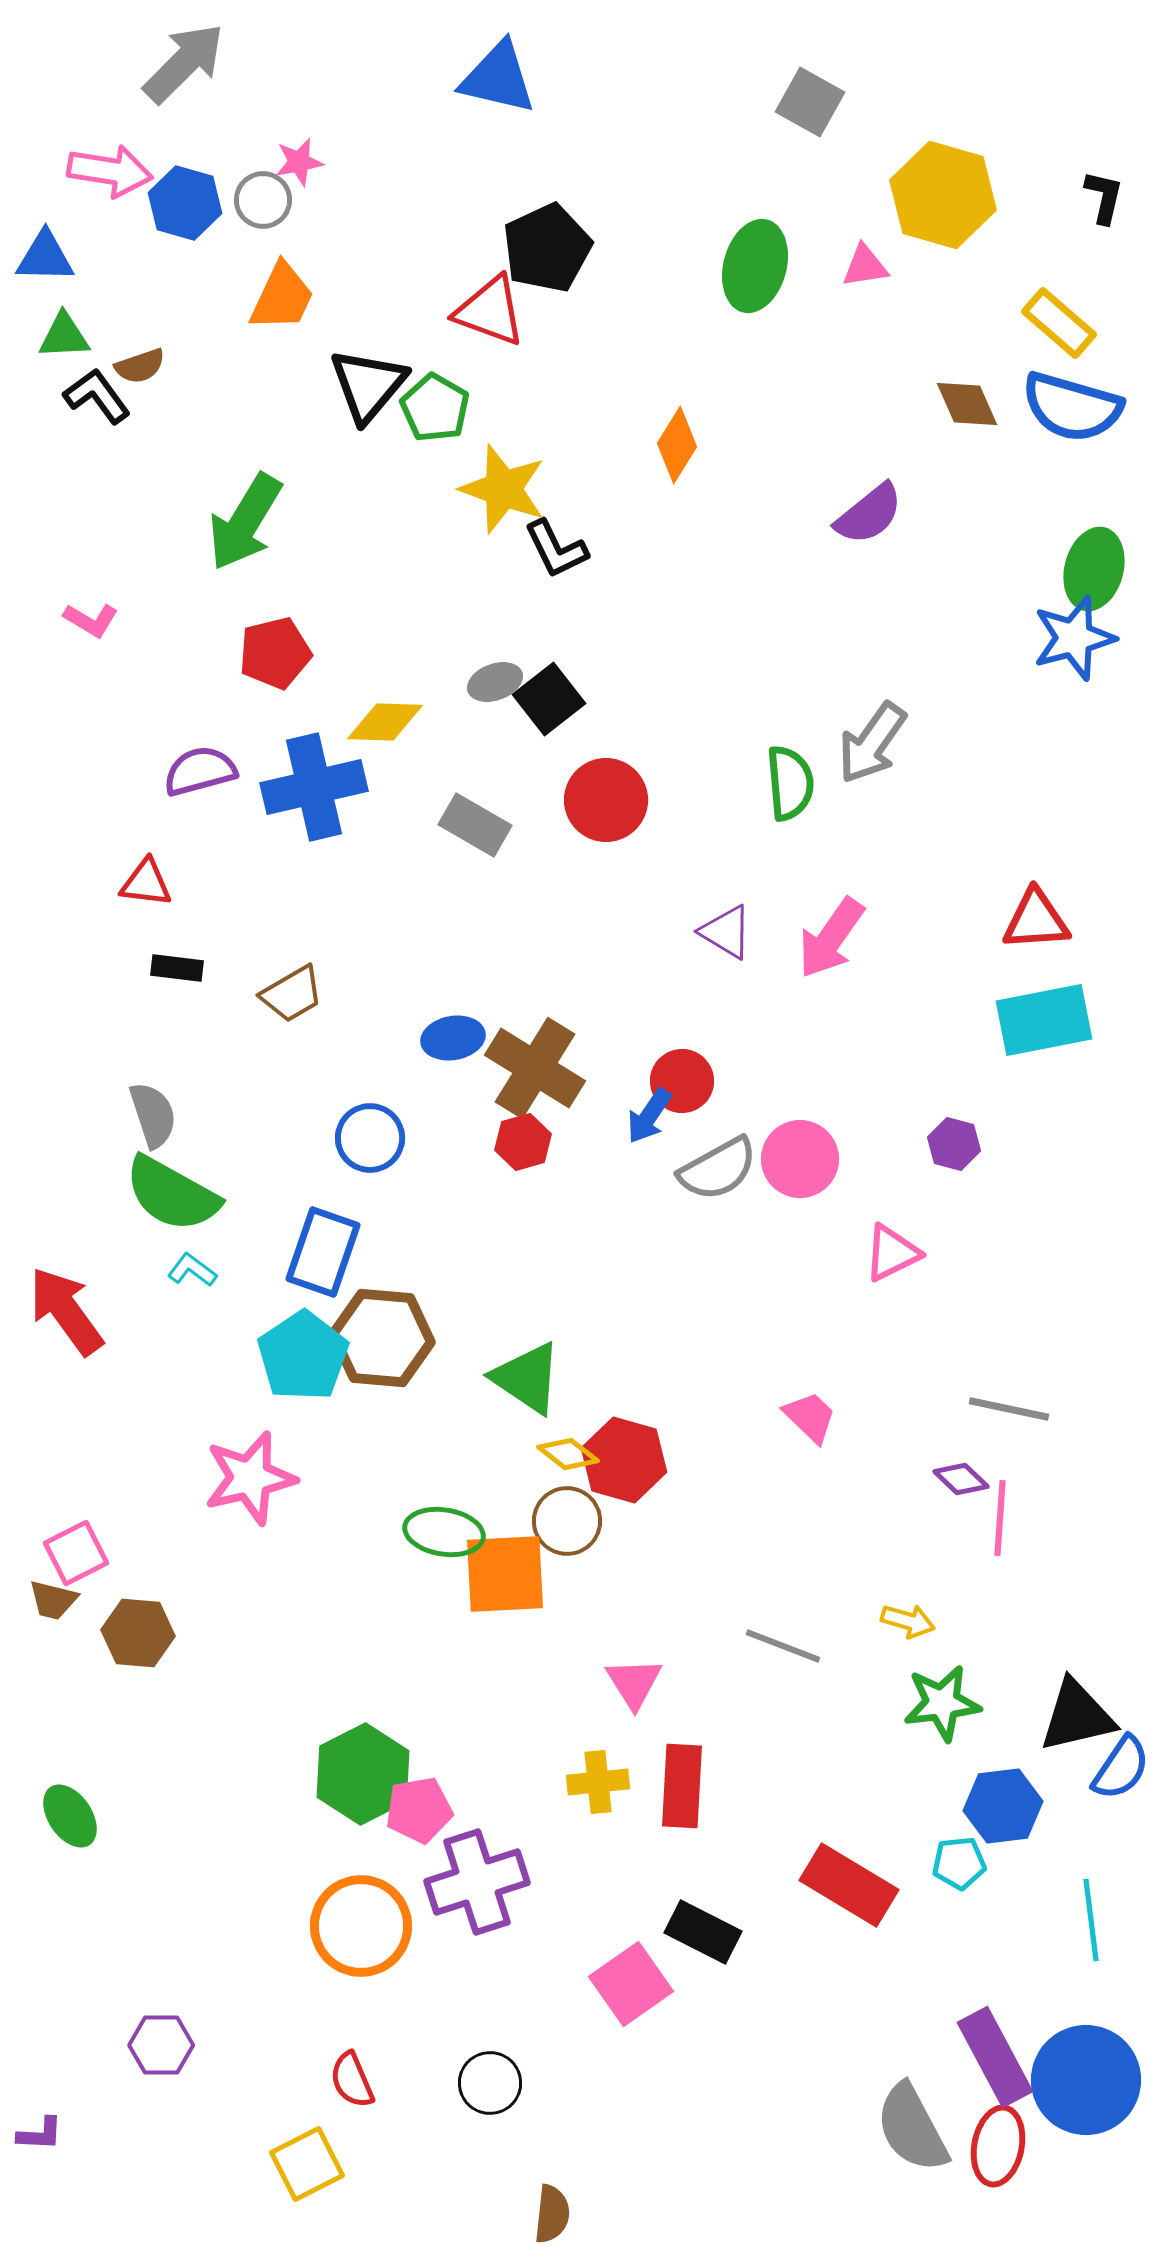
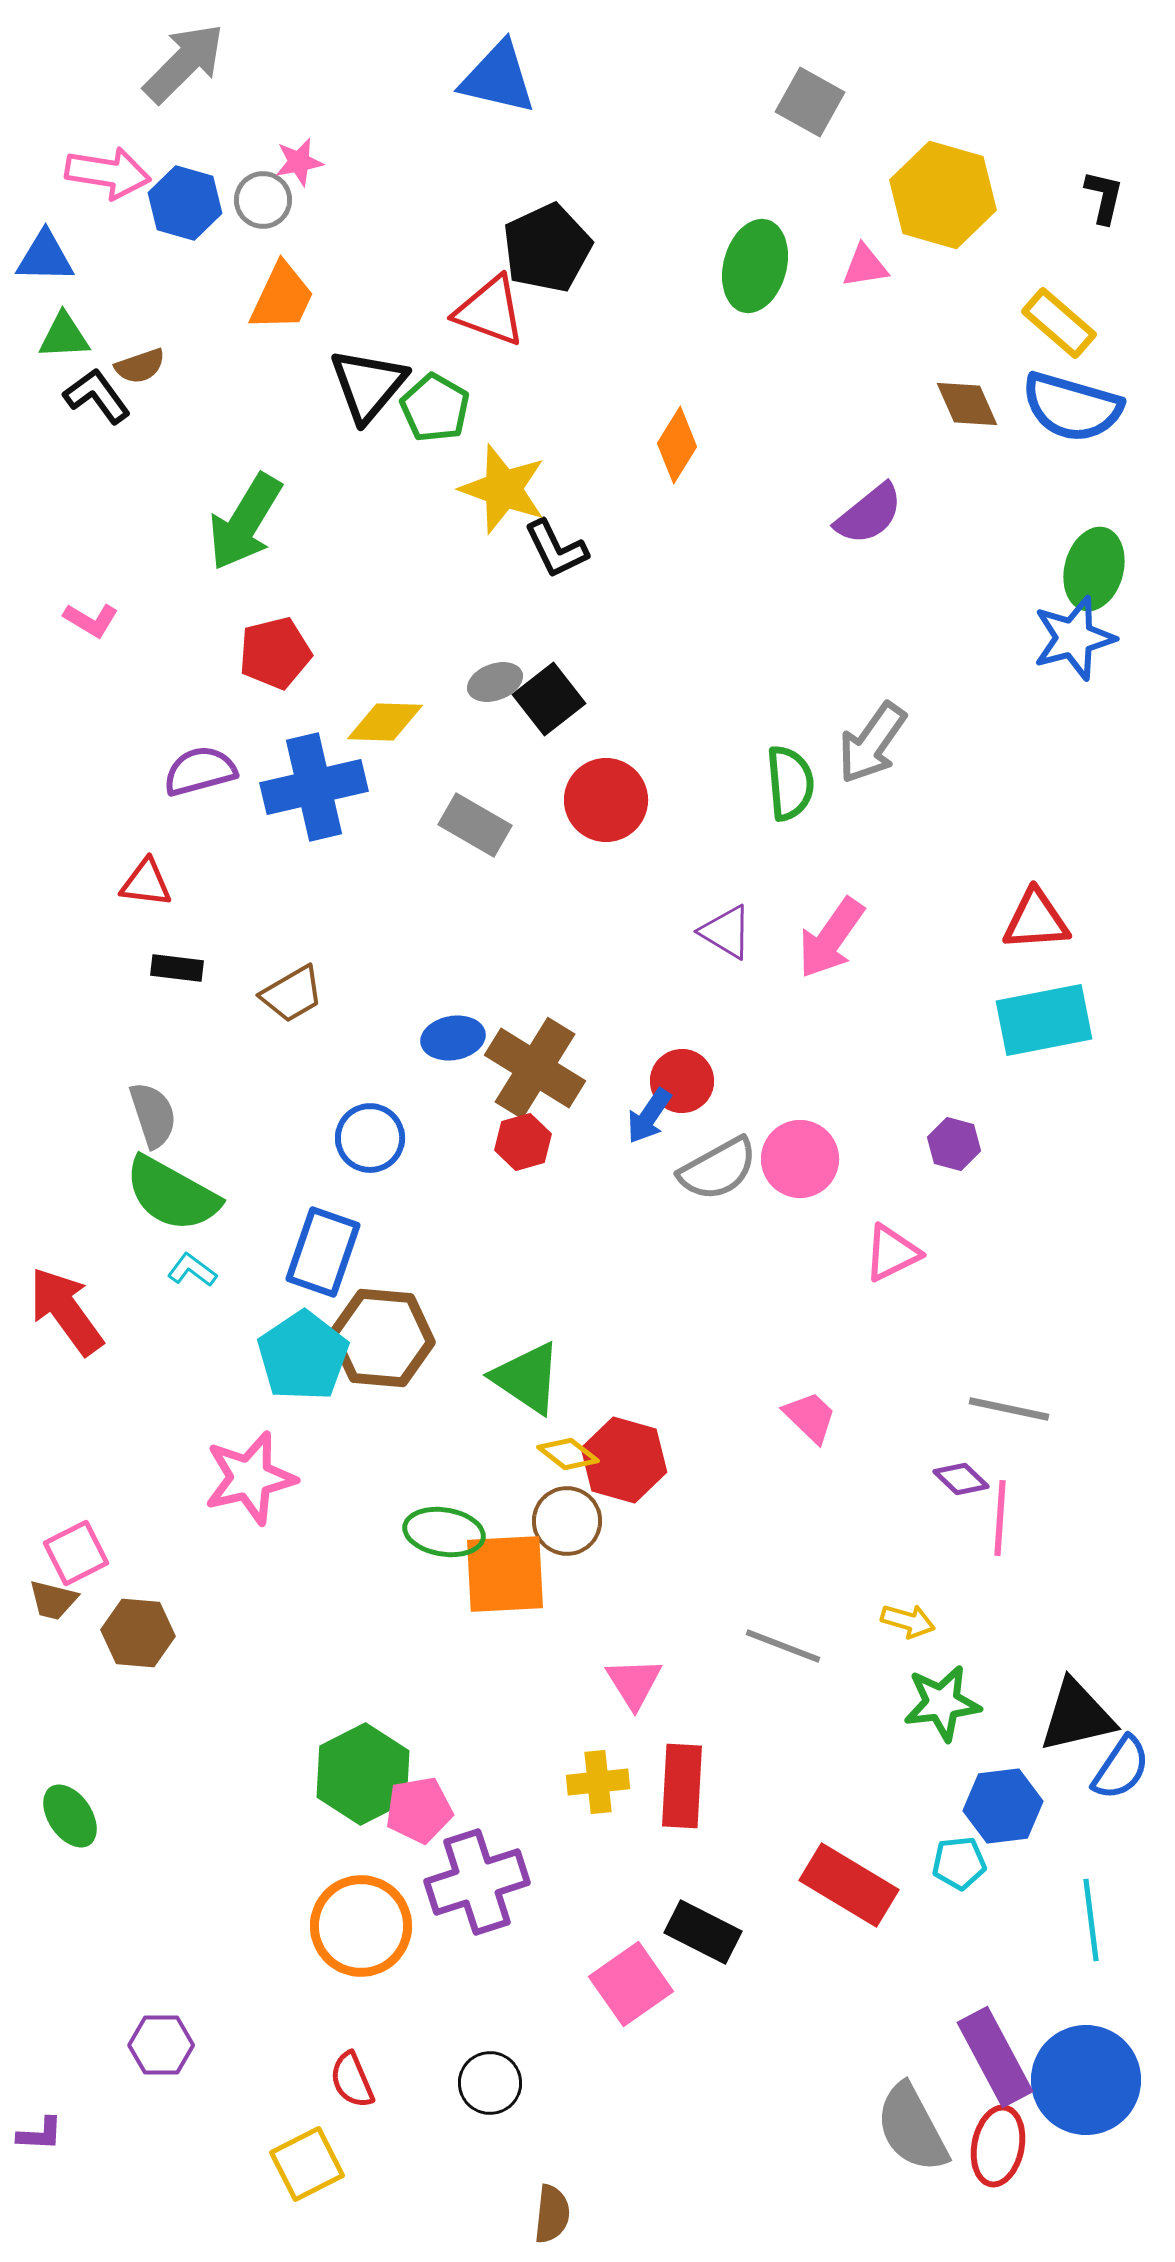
pink arrow at (110, 171): moved 2 px left, 2 px down
